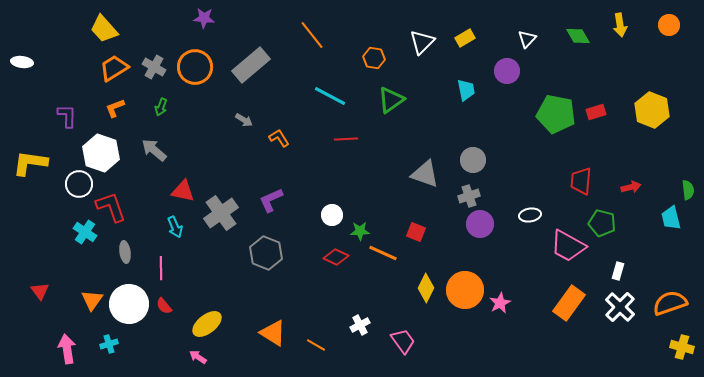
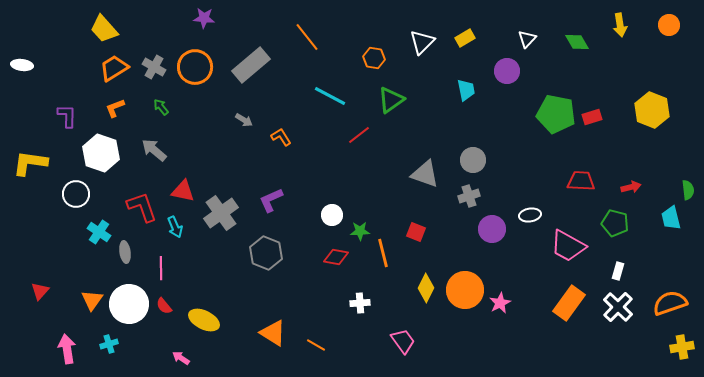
orange line at (312, 35): moved 5 px left, 2 px down
green diamond at (578, 36): moved 1 px left, 6 px down
white ellipse at (22, 62): moved 3 px down
green arrow at (161, 107): rotated 120 degrees clockwise
red rectangle at (596, 112): moved 4 px left, 5 px down
orange L-shape at (279, 138): moved 2 px right, 1 px up
red line at (346, 139): moved 13 px right, 4 px up; rotated 35 degrees counterclockwise
red trapezoid at (581, 181): rotated 88 degrees clockwise
white circle at (79, 184): moved 3 px left, 10 px down
red L-shape at (111, 207): moved 31 px right
green pentagon at (602, 223): moved 13 px right
purple circle at (480, 224): moved 12 px right, 5 px down
cyan cross at (85, 232): moved 14 px right
orange line at (383, 253): rotated 52 degrees clockwise
red diamond at (336, 257): rotated 15 degrees counterclockwise
red triangle at (40, 291): rotated 18 degrees clockwise
white cross at (620, 307): moved 2 px left
yellow ellipse at (207, 324): moved 3 px left, 4 px up; rotated 64 degrees clockwise
white cross at (360, 325): moved 22 px up; rotated 24 degrees clockwise
yellow cross at (682, 347): rotated 25 degrees counterclockwise
pink arrow at (198, 357): moved 17 px left, 1 px down
